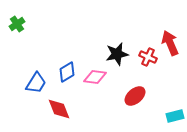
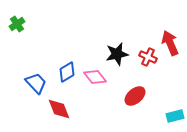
pink diamond: rotated 45 degrees clockwise
blue trapezoid: rotated 75 degrees counterclockwise
